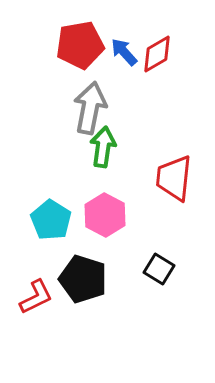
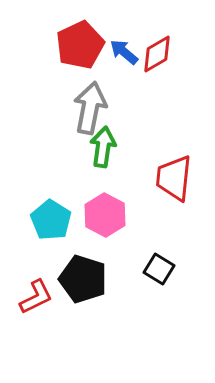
red pentagon: rotated 15 degrees counterclockwise
blue arrow: rotated 8 degrees counterclockwise
